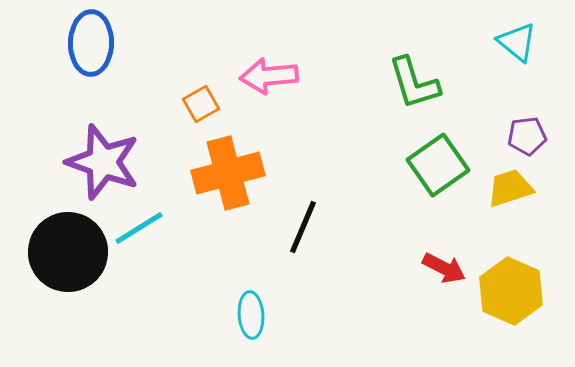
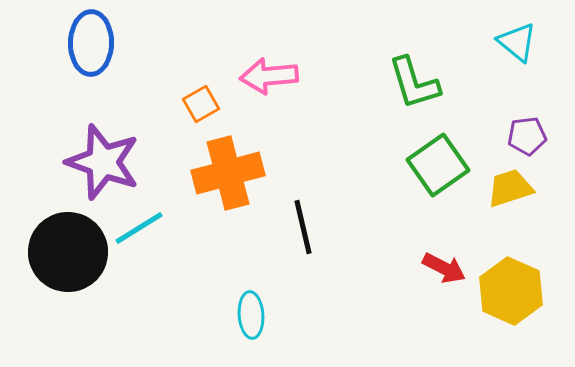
black line: rotated 36 degrees counterclockwise
